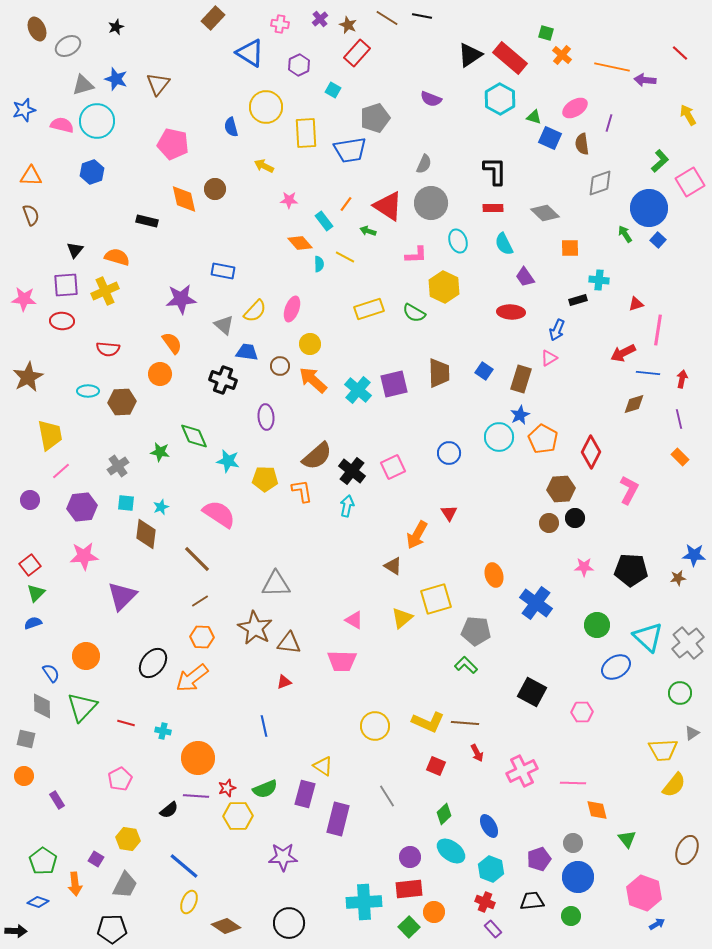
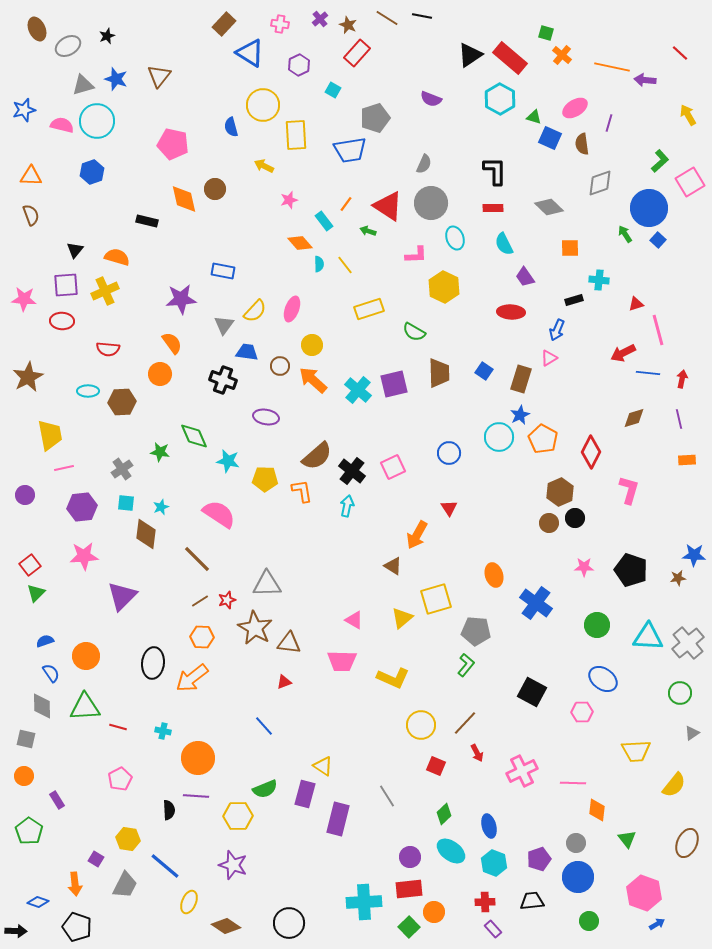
brown rectangle at (213, 18): moved 11 px right, 6 px down
black star at (116, 27): moved 9 px left, 9 px down
brown triangle at (158, 84): moved 1 px right, 8 px up
yellow circle at (266, 107): moved 3 px left, 2 px up
yellow rectangle at (306, 133): moved 10 px left, 2 px down
pink star at (289, 200): rotated 18 degrees counterclockwise
gray diamond at (545, 213): moved 4 px right, 6 px up
cyan ellipse at (458, 241): moved 3 px left, 3 px up
yellow line at (345, 257): moved 8 px down; rotated 24 degrees clockwise
black rectangle at (578, 300): moved 4 px left
green semicircle at (414, 313): moved 19 px down
gray triangle at (224, 325): rotated 25 degrees clockwise
pink line at (658, 330): rotated 24 degrees counterclockwise
yellow circle at (310, 344): moved 2 px right, 1 px down
brown diamond at (634, 404): moved 14 px down
purple ellipse at (266, 417): rotated 75 degrees counterclockwise
orange rectangle at (680, 457): moved 7 px right, 3 px down; rotated 48 degrees counterclockwise
gray cross at (118, 466): moved 4 px right, 3 px down
pink line at (61, 471): moved 3 px right, 3 px up; rotated 30 degrees clockwise
brown hexagon at (561, 489): moved 1 px left, 3 px down; rotated 20 degrees counterclockwise
pink L-shape at (629, 490): rotated 12 degrees counterclockwise
purple circle at (30, 500): moved 5 px left, 5 px up
red triangle at (449, 513): moved 5 px up
black pentagon at (631, 570): rotated 16 degrees clockwise
gray triangle at (276, 584): moved 9 px left
blue semicircle at (33, 623): moved 12 px right, 18 px down
cyan triangle at (648, 637): rotated 40 degrees counterclockwise
black ellipse at (153, 663): rotated 32 degrees counterclockwise
green L-shape at (466, 665): rotated 85 degrees clockwise
blue ellipse at (616, 667): moved 13 px left, 12 px down; rotated 68 degrees clockwise
green triangle at (82, 707): moved 3 px right; rotated 44 degrees clockwise
yellow L-shape at (428, 722): moved 35 px left, 44 px up
red line at (126, 723): moved 8 px left, 4 px down
brown line at (465, 723): rotated 52 degrees counterclockwise
blue line at (264, 726): rotated 30 degrees counterclockwise
yellow circle at (375, 726): moved 46 px right, 1 px up
yellow trapezoid at (663, 750): moved 27 px left, 1 px down
red star at (227, 788): moved 188 px up
black semicircle at (169, 810): rotated 54 degrees counterclockwise
orange diamond at (597, 810): rotated 20 degrees clockwise
blue ellipse at (489, 826): rotated 15 degrees clockwise
gray circle at (573, 843): moved 3 px right
brown ellipse at (687, 850): moved 7 px up
purple star at (283, 857): moved 50 px left, 8 px down; rotated 20 degrees clockwise
green pentagon at (43, 861): moved 14 px left, 30 px up
blue line at (184, 866): moved 19 px left
cyan hexagon at (491, 869): moved 3 px right, 6 px up
red cross at (485, 902): rotated 24 degrees counterclockwise
green circle at (571, 916): moved 18 px right, 5 px down
black pentagon at (112, 929): moved 35 px left, 2 px up; rotated 20 degrees clockwise
